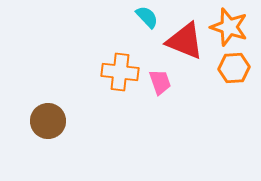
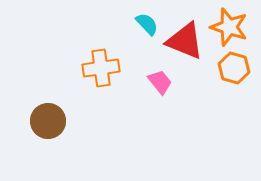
cyan semicircle: moved 7 px down
orange hexagon: rotated 20 degrees clockwise
orange cross: moved 19 px left, 4 px up; rotated 15 degrees counterclockwise
pink trapezoid: rotated 20 degrees counterclockwise
